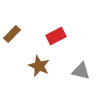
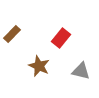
red rectangle: moved 5 px right, 2 px down; rotated 24 degrees counterclockwise
